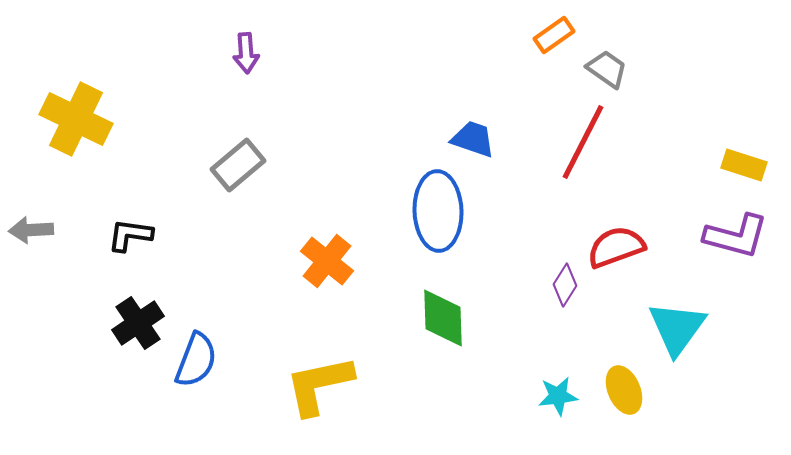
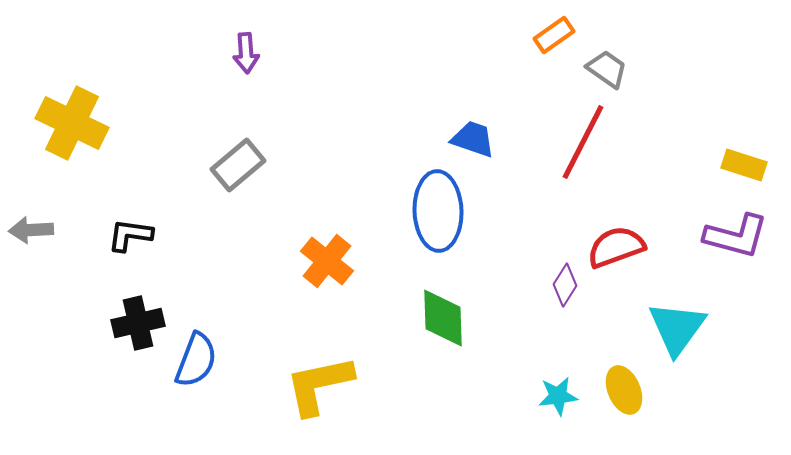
yellow cross: moved 4 px left, 4 px down
black cross: rotated 21 degrees clockwise
